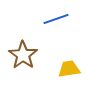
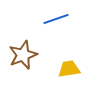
brown star: rotated 16 degrees clockwise
